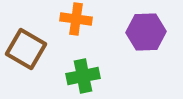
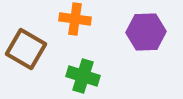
orange cross: moved 1 px left
green cross: rotated 28 degrees clockwise
